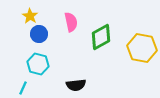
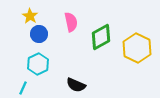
yellow hexagon: moved 5 px left; rotated 16 degrees clockwise
cyan hexagon: rotated 20 degrees clockwise
black semicircle: rotated 30 degrees clockwise
